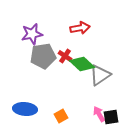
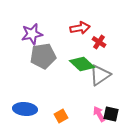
red cross: moved 34 px right, 14 px up
black square: moved 3 px up; rotated 21 degrees clockwise
